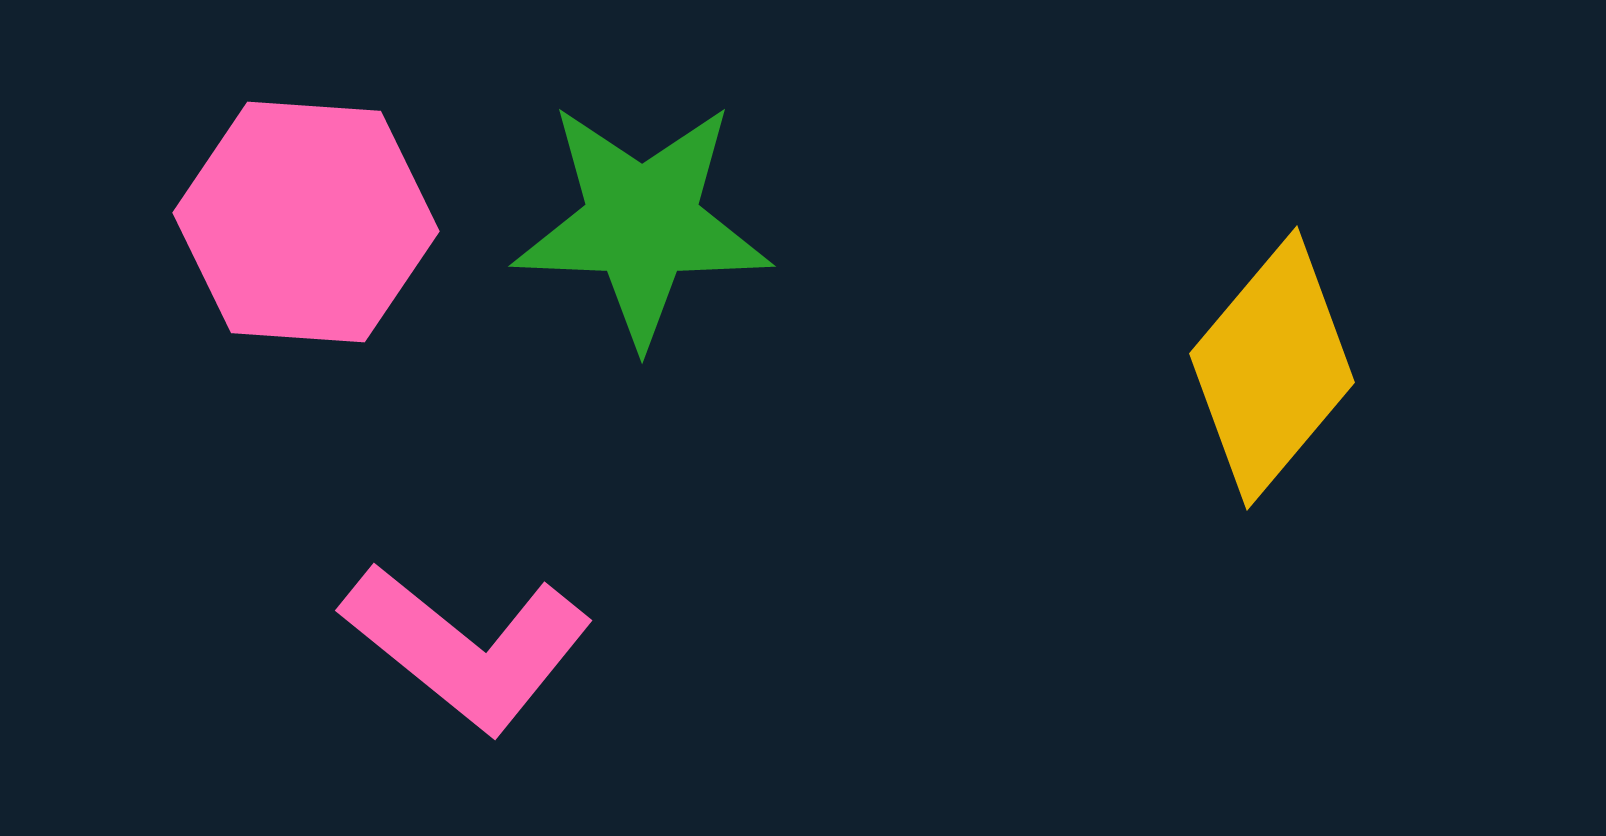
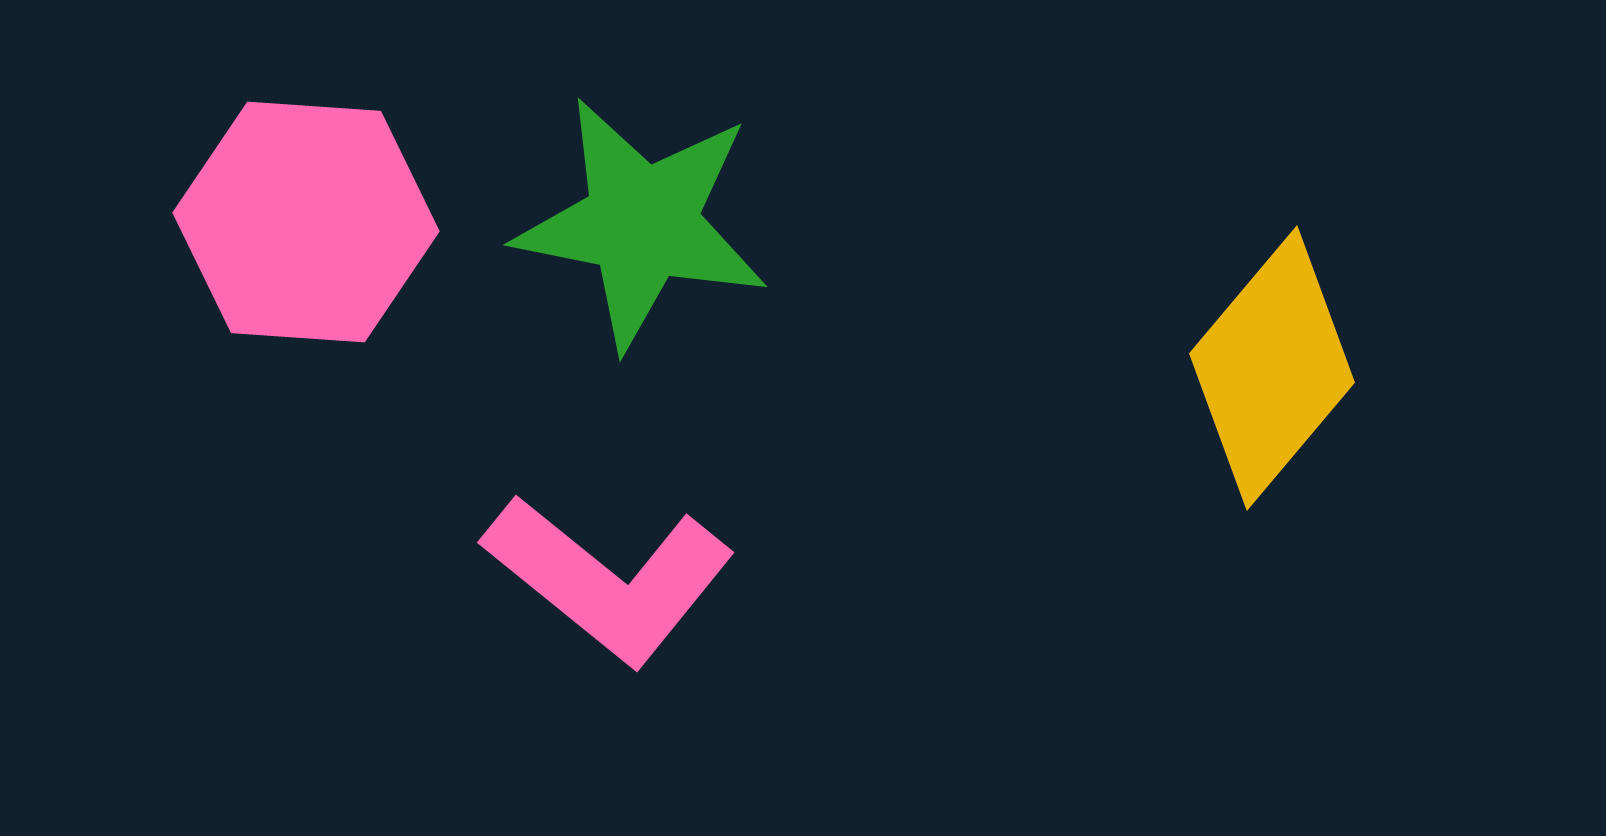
green star: rotated 9 degrees clockwise
pink L-shape: moved 142 px right, 68 px up
